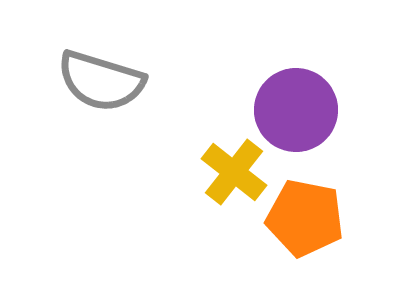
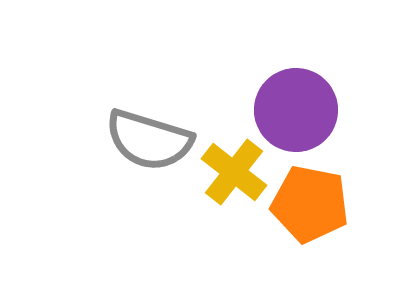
gray semicircle: moved 48 px right, 59 px down
orange pentagon: moved 5 px right, 14 px up
